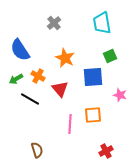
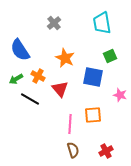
blue square: rotated 15 degrees clockwise
brown semicircle: moved 36 px right
